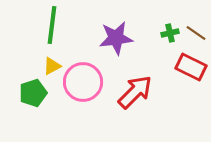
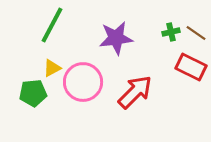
green line: rotated 21 degrees clockwise
green cross: moved 1 px right, 1 px up
yellow triangle: moved 2 px down
green pentagon: rotated 12 degrees clockwise
